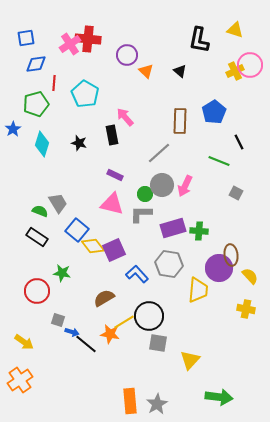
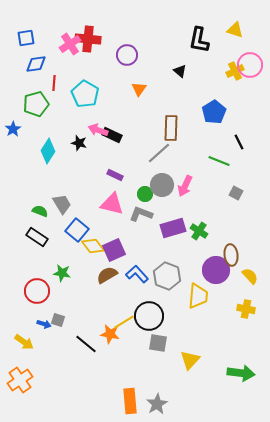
orange triangle at (146, 71): moved 7 px left, 18 px down; rotated 21 degrees clockwise
pink arrow at (125, 117): moved 27 px left, 13 px down; rotated 30 degrees counterclockwise
brown rectangle at (180, 121): moved 9 px left, 7 px down
black rectangle at (112, 135): rotated 54 degrees counterclockwise
cyan diamond at (42, 144): moved 6 px right, 7 px down; rotated 15 degrees clockwise
gray trapezoid at (58, 203): moved 4 px right, 1 px down
gray L-shape at (141, 214): rotated 20 degrees clockwise
green cross at (199, 231): rotated 30 degrees clockwise
gray hexagon at (169, 264): moved 2 px left, 12 px down; rotated 12 degrees clockwise
purple circle at (219, 268): moved 3 px left, 2 px down
yellow trapezoid at (198, 290): moved 6 px down
brown semicircle at (104, 298): moved 3 px right, 23 px up
blue arrow at (72, 332): moved 28 px left, 8 px up
green arrow at (219, 397): moved 22 px right, 24 px up
